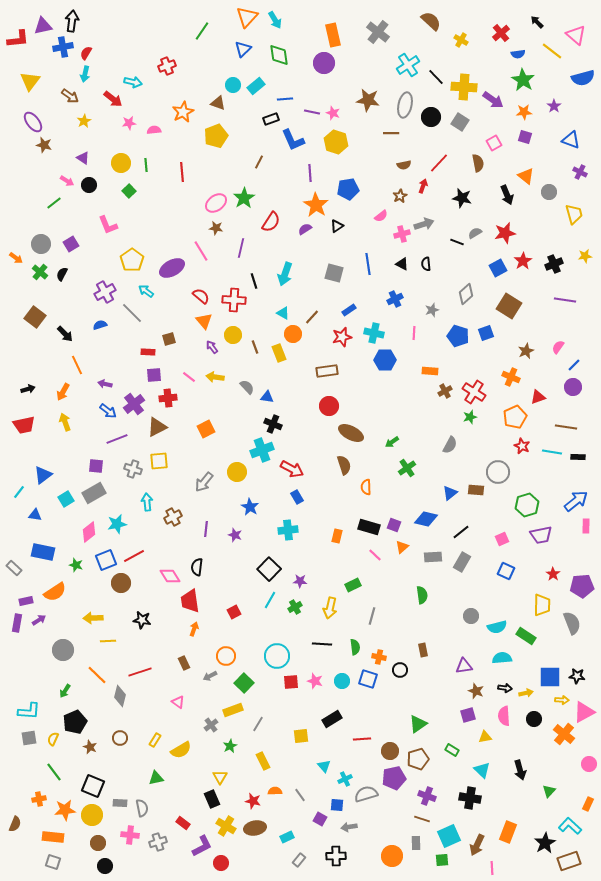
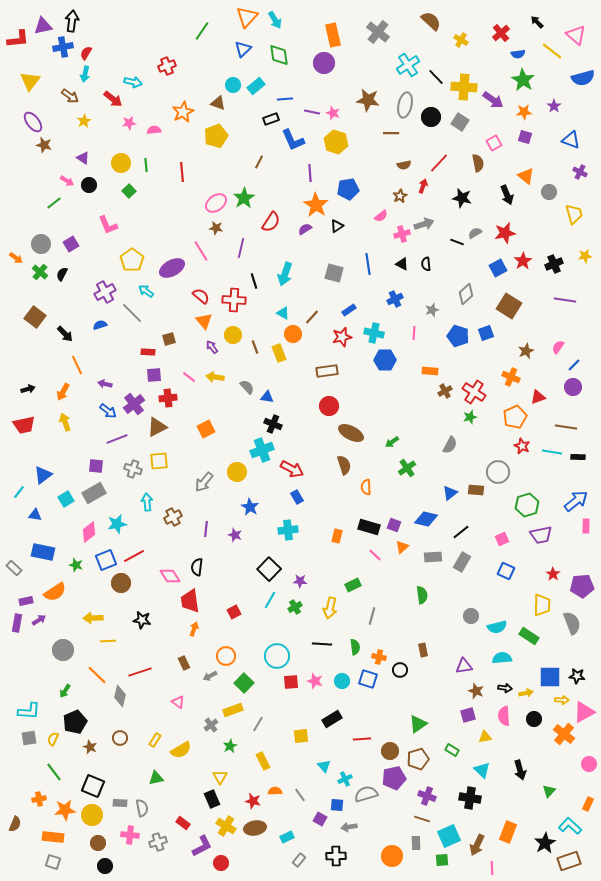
green rectangle at (526, 636): moved 3 px right
